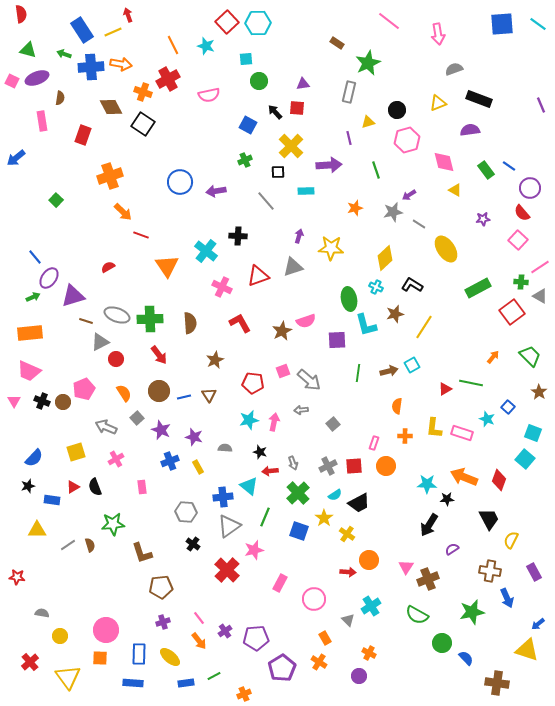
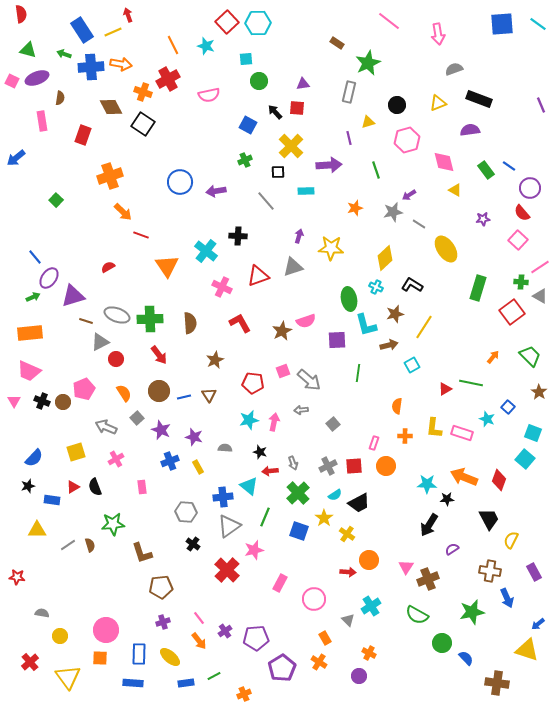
black circle at (397, 110): moved 5 px up
green rectangle at (478, 288): rotated 45 degrees counterclockwise
brown arrow at (389, 371): moved 26 px up
